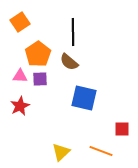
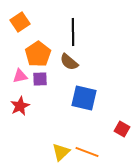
pink triangle: rotated 14 degrees counterclockwise
red square: rotated 28 degrees clockwise
orange line: moved 14 px left, 1 px down
